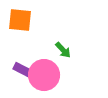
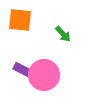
green arrow: moved 16 px up
